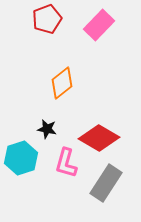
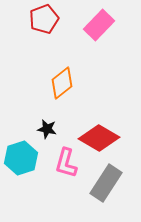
red pentagon: moved 3 px left
